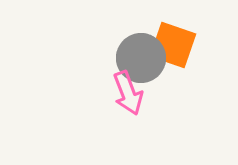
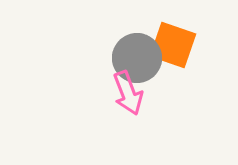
gray circle: moved 4 px left
